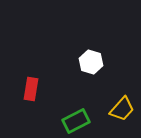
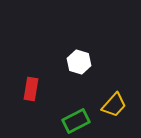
white hexagon: moved 12 px left
yellow trapezoid: moved 8 px left, 4 px up
